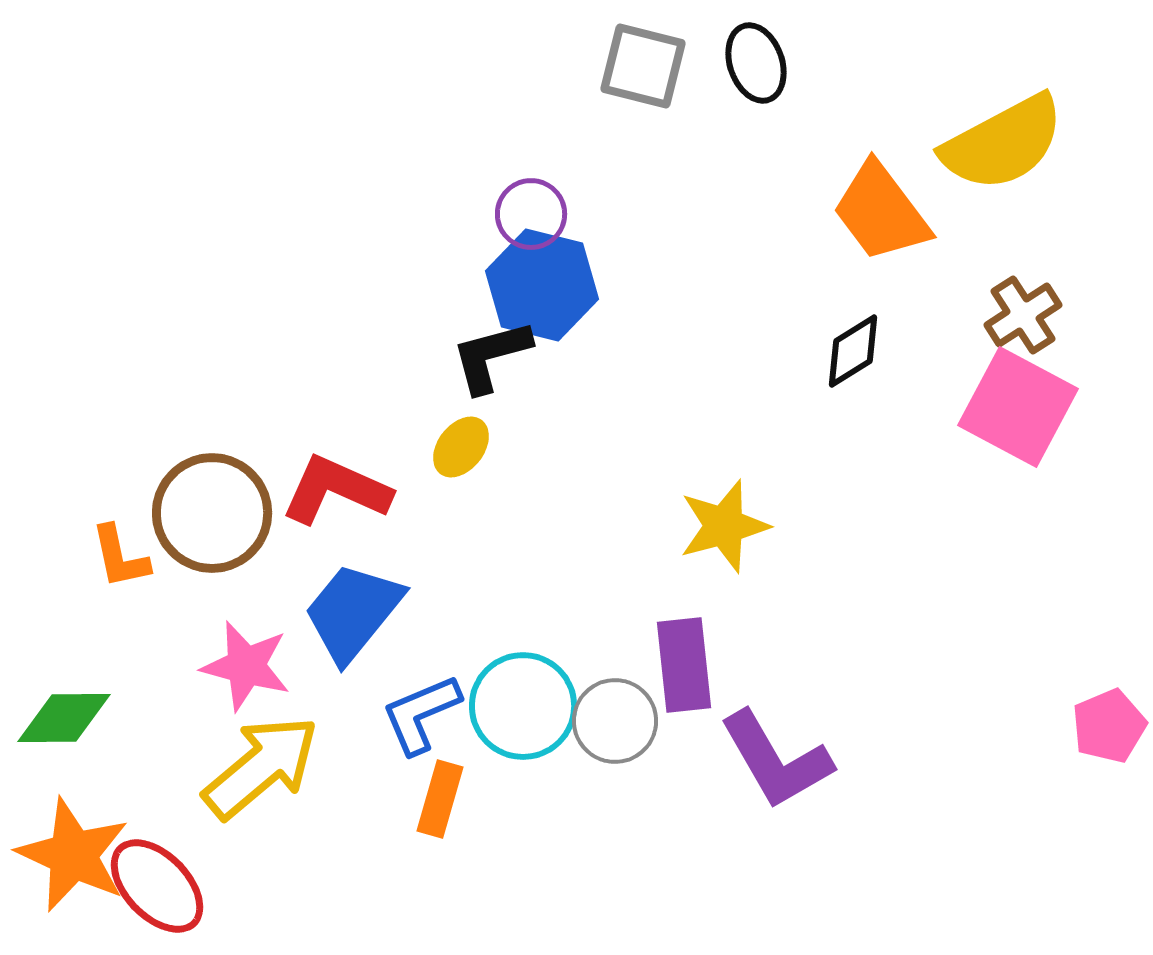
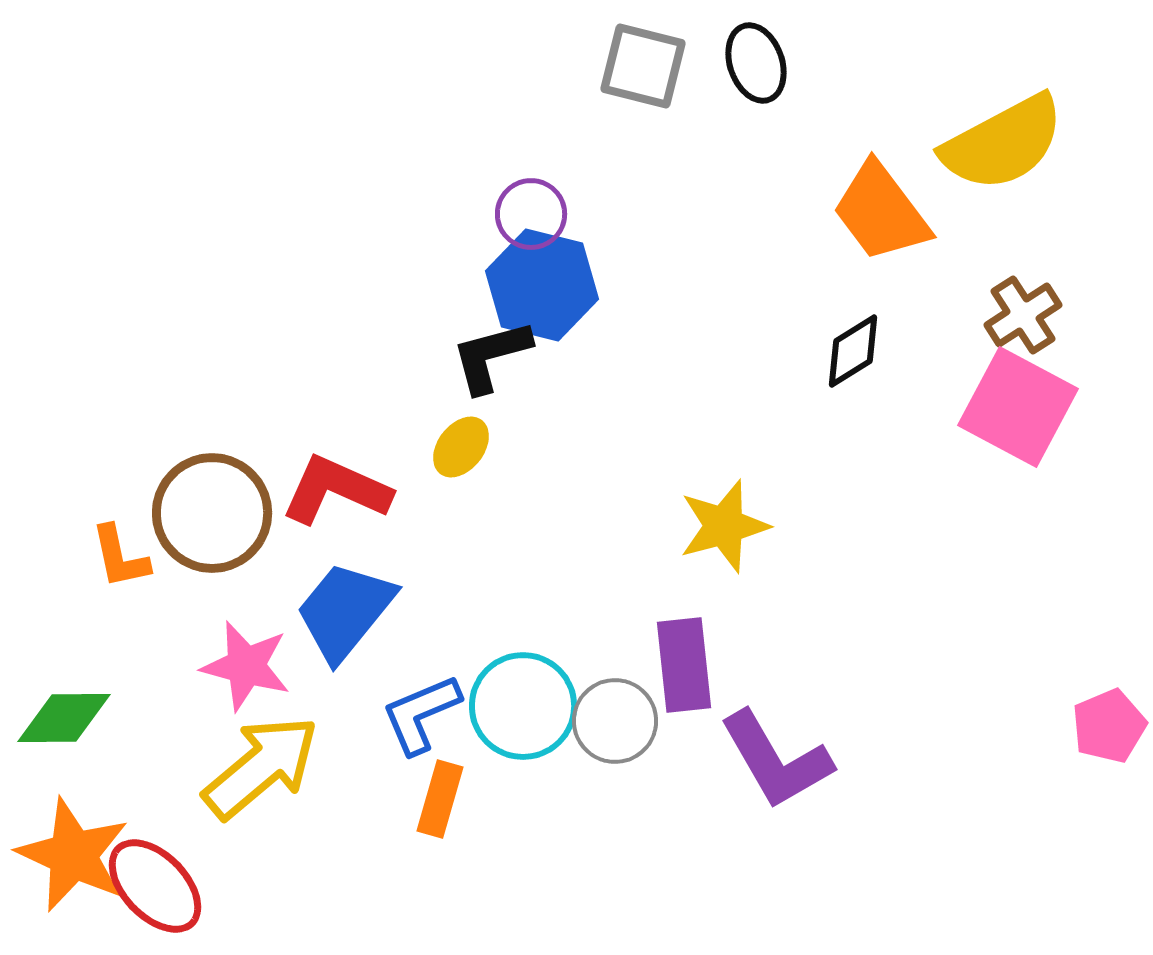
blue trapezoid: moved 8 px left, 1 px up
red ellipse: moved 2 px left
